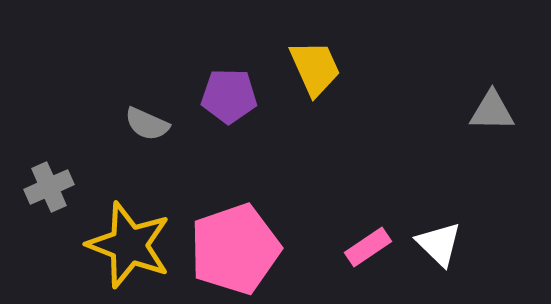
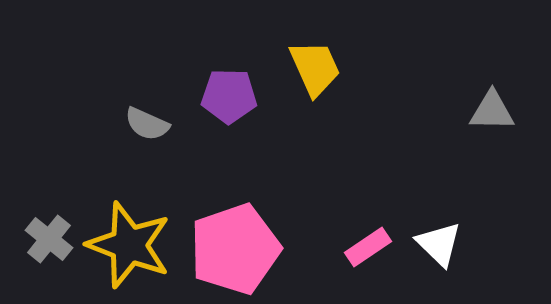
gray cross: moved 52 px down; rotated 27 degrees counterclockwise
